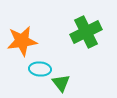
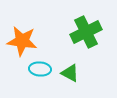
orange star: rotated 16 degrees clockwise
green triangle: moved 9 px right, 10 px up; rotated 24 degrees counterclockwise
